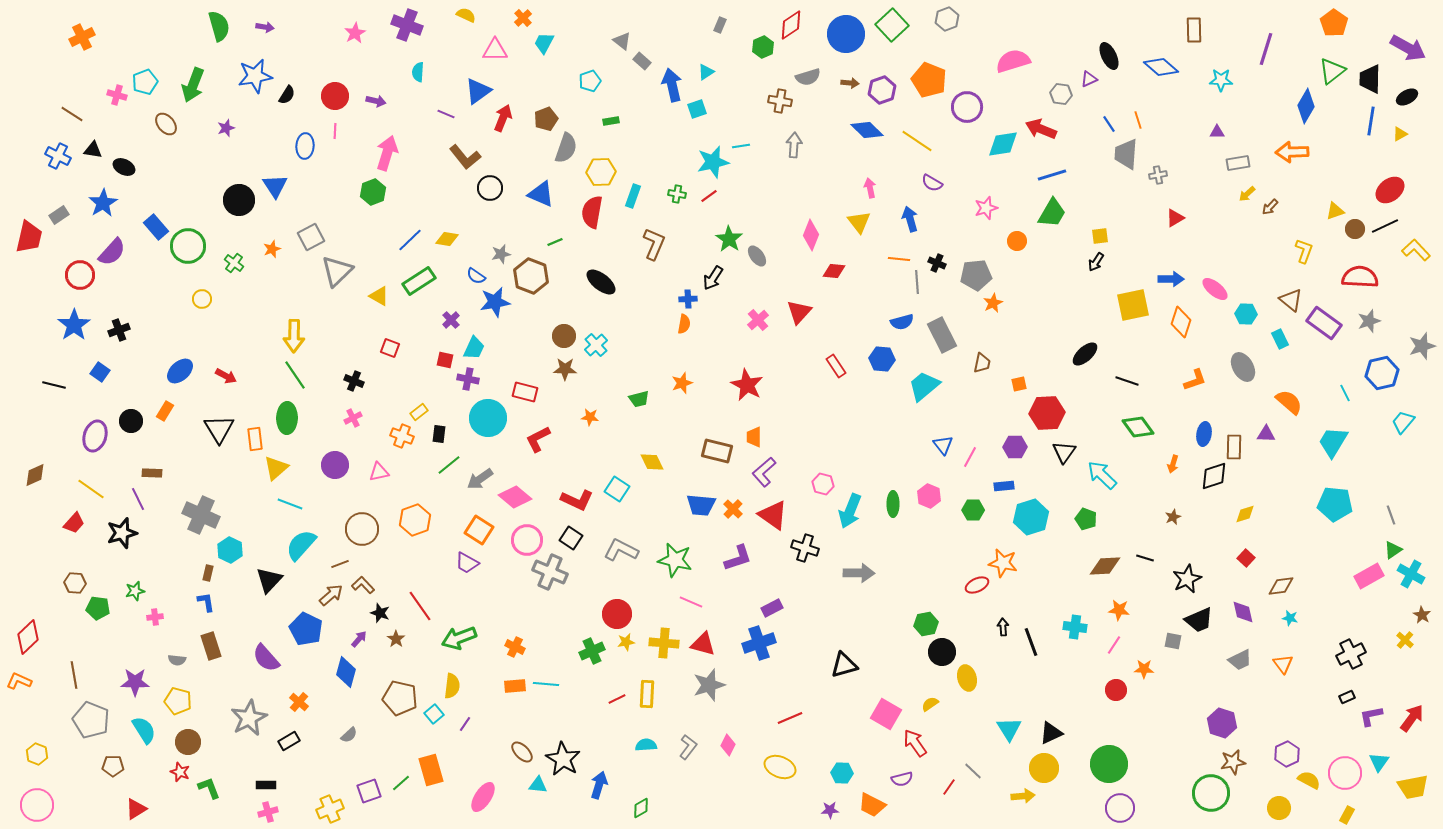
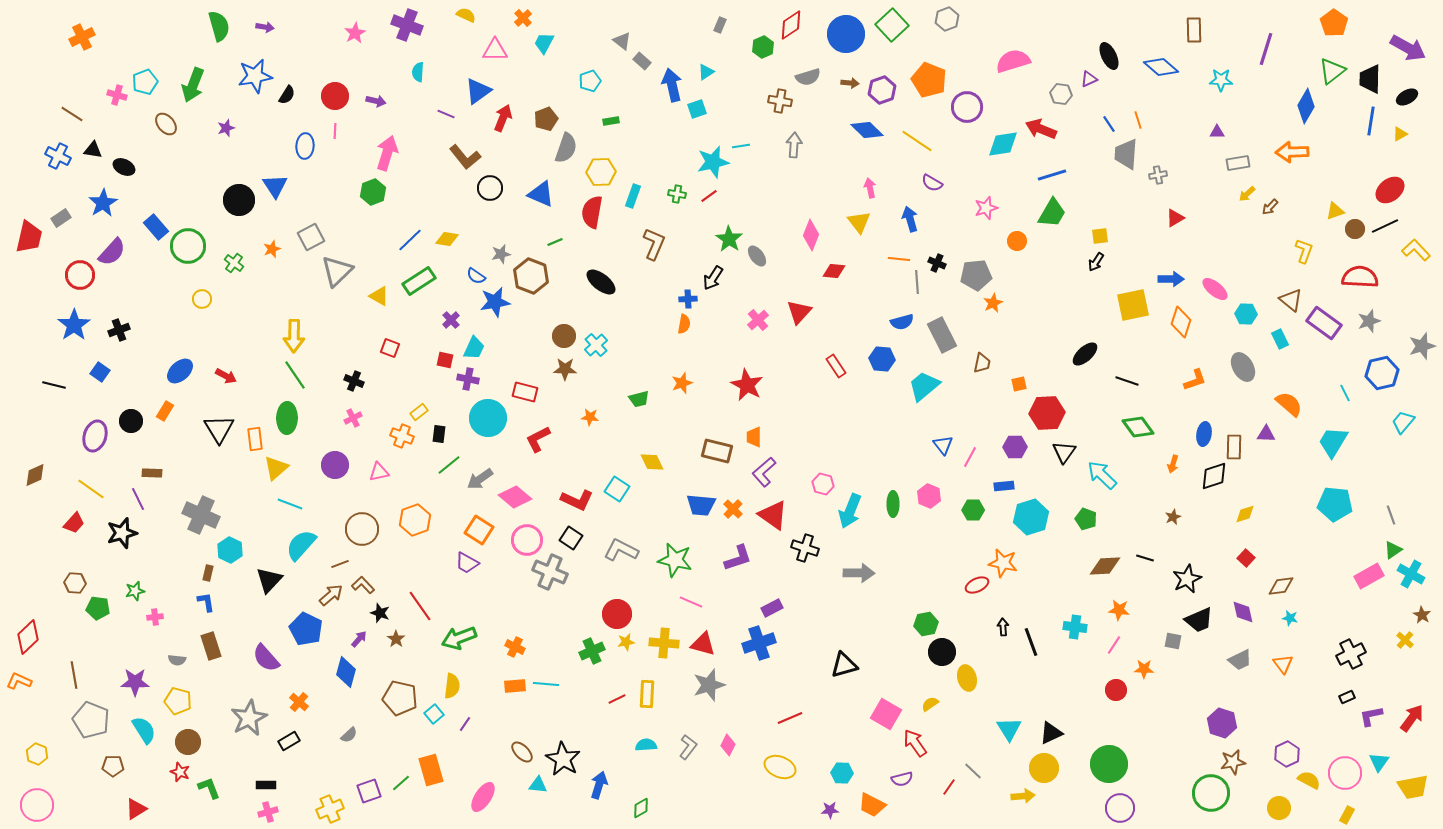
gray rectangle at (59, 215): moved 2 px right, 3 px down
orange semicircle at (1289, 402): moved 2 px down
